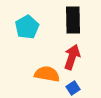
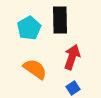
black rectangle: moved 13 px left
cyan pentagon: moved 2 px right, 1 px down
orange semicircle: moved 12 px left, 5 px up; rotated 25 degrees clockwise
